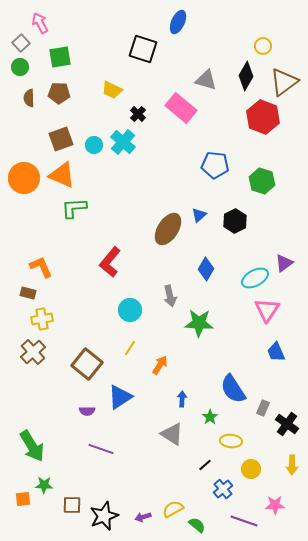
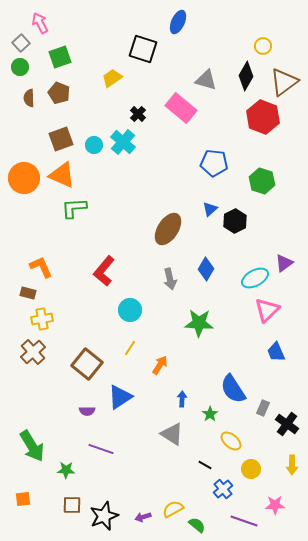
green square at (60, 57): rotated 10 degrees counterclockwise
yellow trapezoid at (112, 90): moved 12 px up; rotated 120 degrees clockwise
brown pentagon at (59, 93): rotated 20 degrees clockwise
blue pentagon at (215, 165): moved 1 px left, 2 px up
blue triangle at (199, 215): moved 11 px right, 6 px up
red L-shape at (110, 262): moved 6 px left, 9 px down
gray arrow at (170, 296): moved 17 px up
pink triangle at (267, 310): rotated 12 degrees clockwise
green star at (210, 417): moved 3 px up
yellow ellipse at (231, 441): rotated 35 degrees clockwise
black line at (205, 465): rotated 72 degrees clockwise
green star at (44, 485): moved 22 px right, 15 px up
